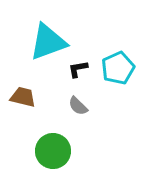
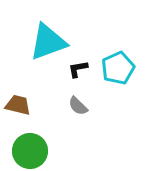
brown trapezoid: moved 5 px left, 8 px down
green circle: moved 23 px left
